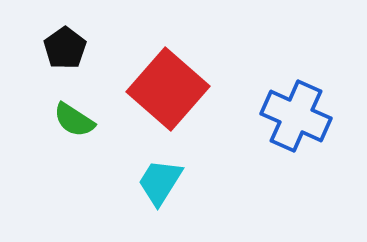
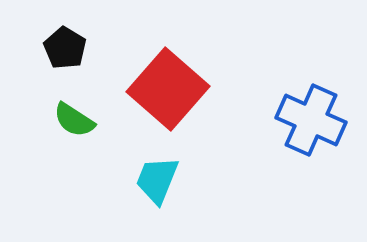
black pentagon: rotated 6 degrees counterclockwise
blue cross: moved 15 px right, 4 px down
cyan trapezoid: moved 3 px left, 2 px up; rotated 10 degrees counterclockwise
